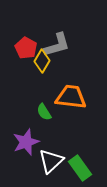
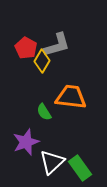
white triangle: moved 1 px right, 1 px down
